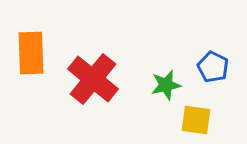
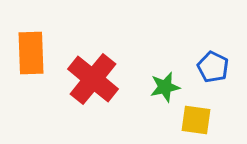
green star: moved 1 px left, 2 px down
